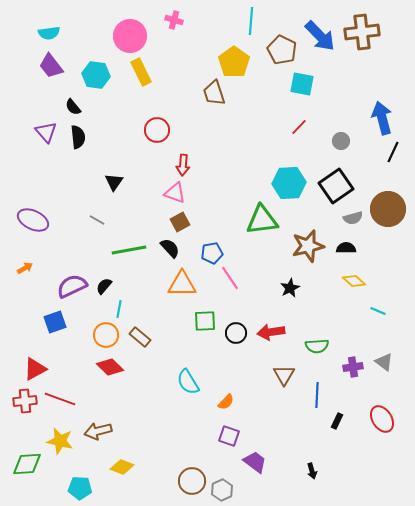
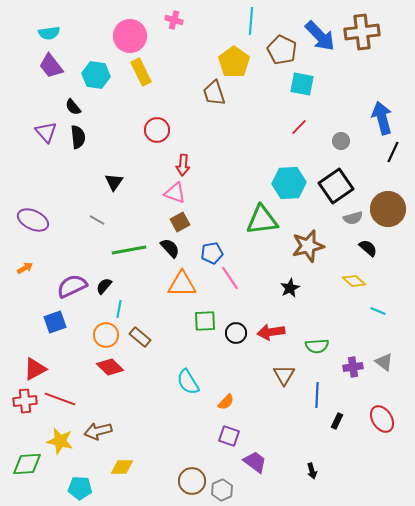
black semicircle at (346, 248): moved 22 px right; rotated 42 degrees clockwise
yellow diamond at (122, 467): rotated 20 degrees counterclockwise
